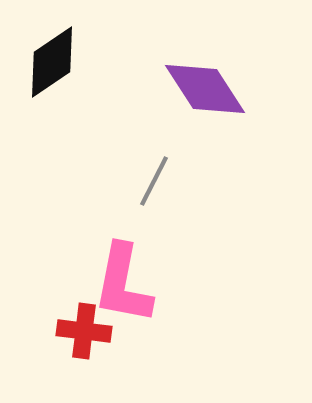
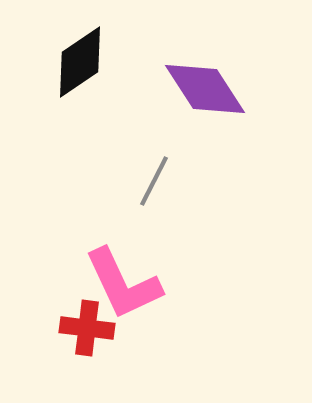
black diamond: moved 28 px right
pink L-shape: rotated 36 degrees counterclockwise
red cross: moved 3 px right, 3 px up
